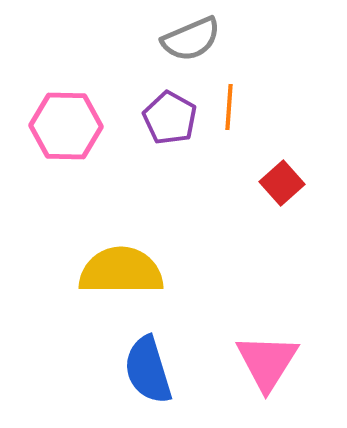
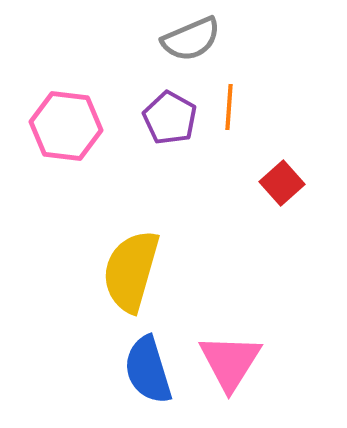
pink hexagon: rotated 6 degrees clockwise
yellow semicircle: moved 10 px right; rotated 74 degrees counterclockwise
pink triangle: moved 37 px left
